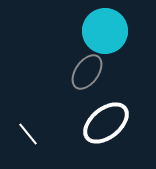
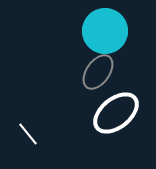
gray ellipse: moved 11 px right
white ellipse: moved 10 px right, 10 px up
